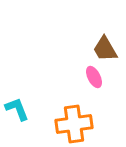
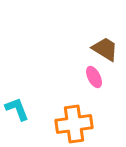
brown trapezoid: rotated 152 degrees clockwise
